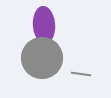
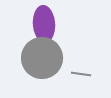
purple ellipse: moved 1 px up
